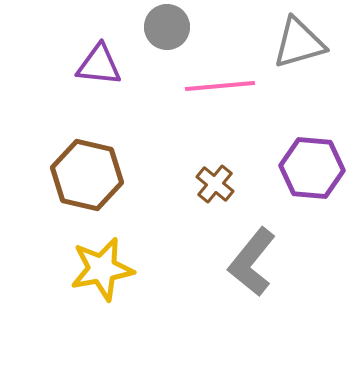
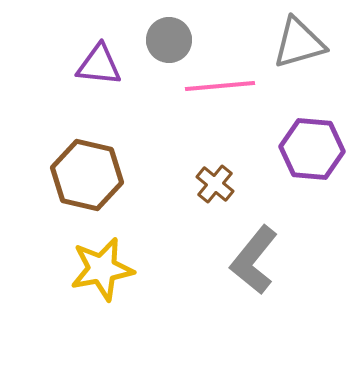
gray circle: moved 2 px right, 13 px down
purple hexagon: moved 19 px up
gray L-shape: moved 2 px right, 2 px up
